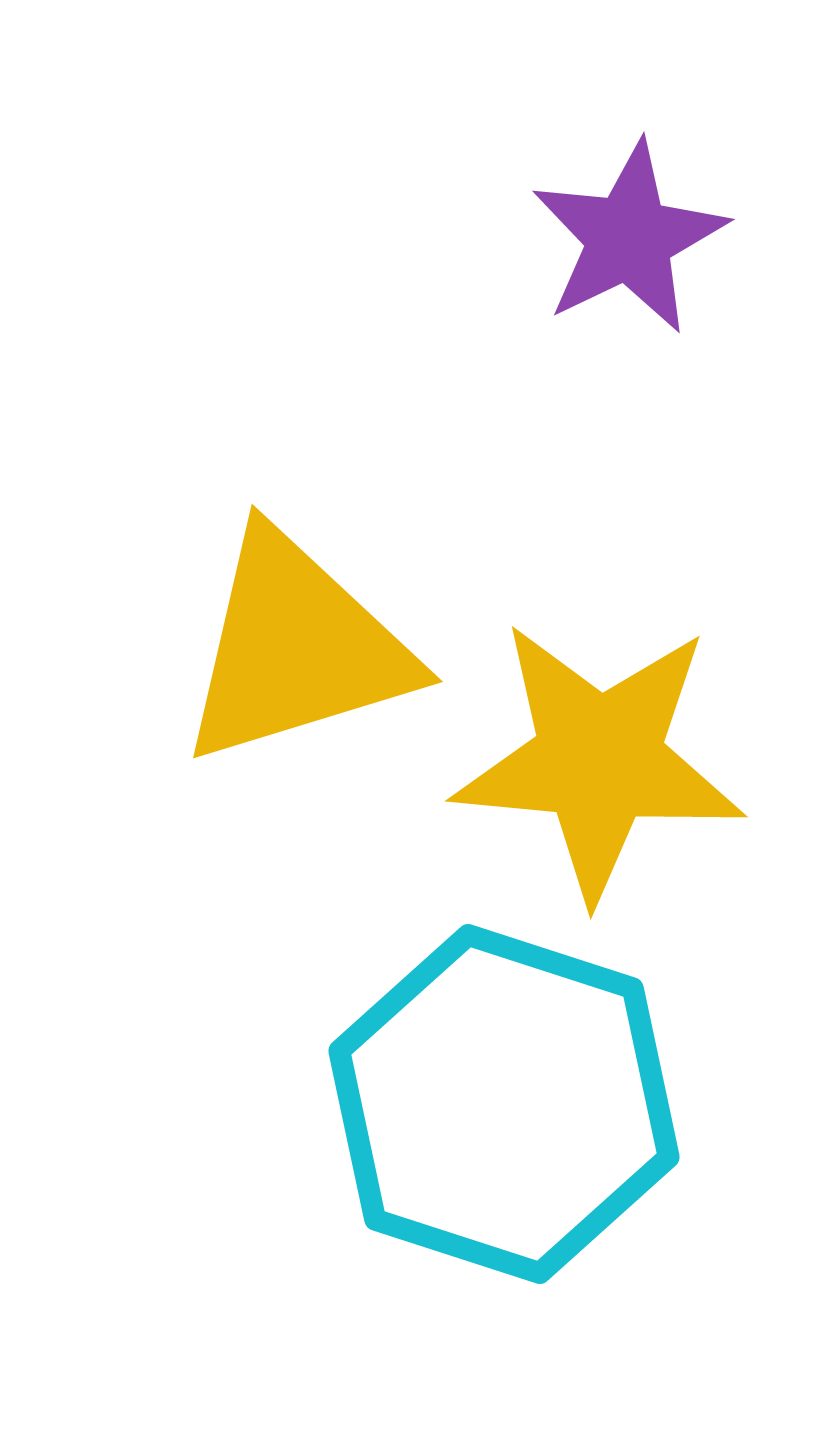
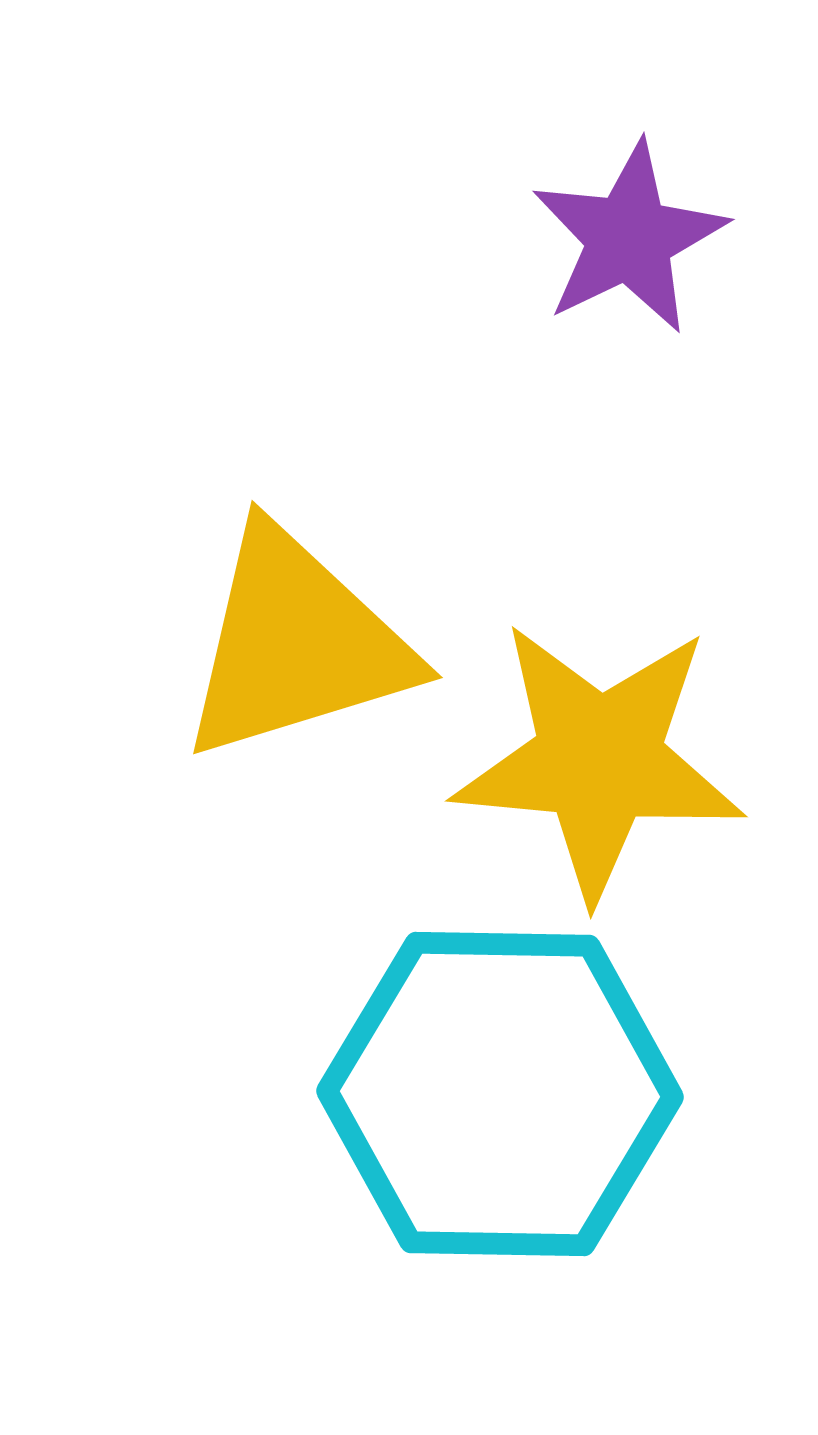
yellow triangle: moved 4 px up
cyan hexagon: moved 4 px left, 10 px up; rotated 17 degrees counterclockwise
